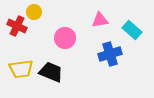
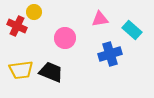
pink triangle: moved 1 px up
yellow trapezoid: moved 1 px down
